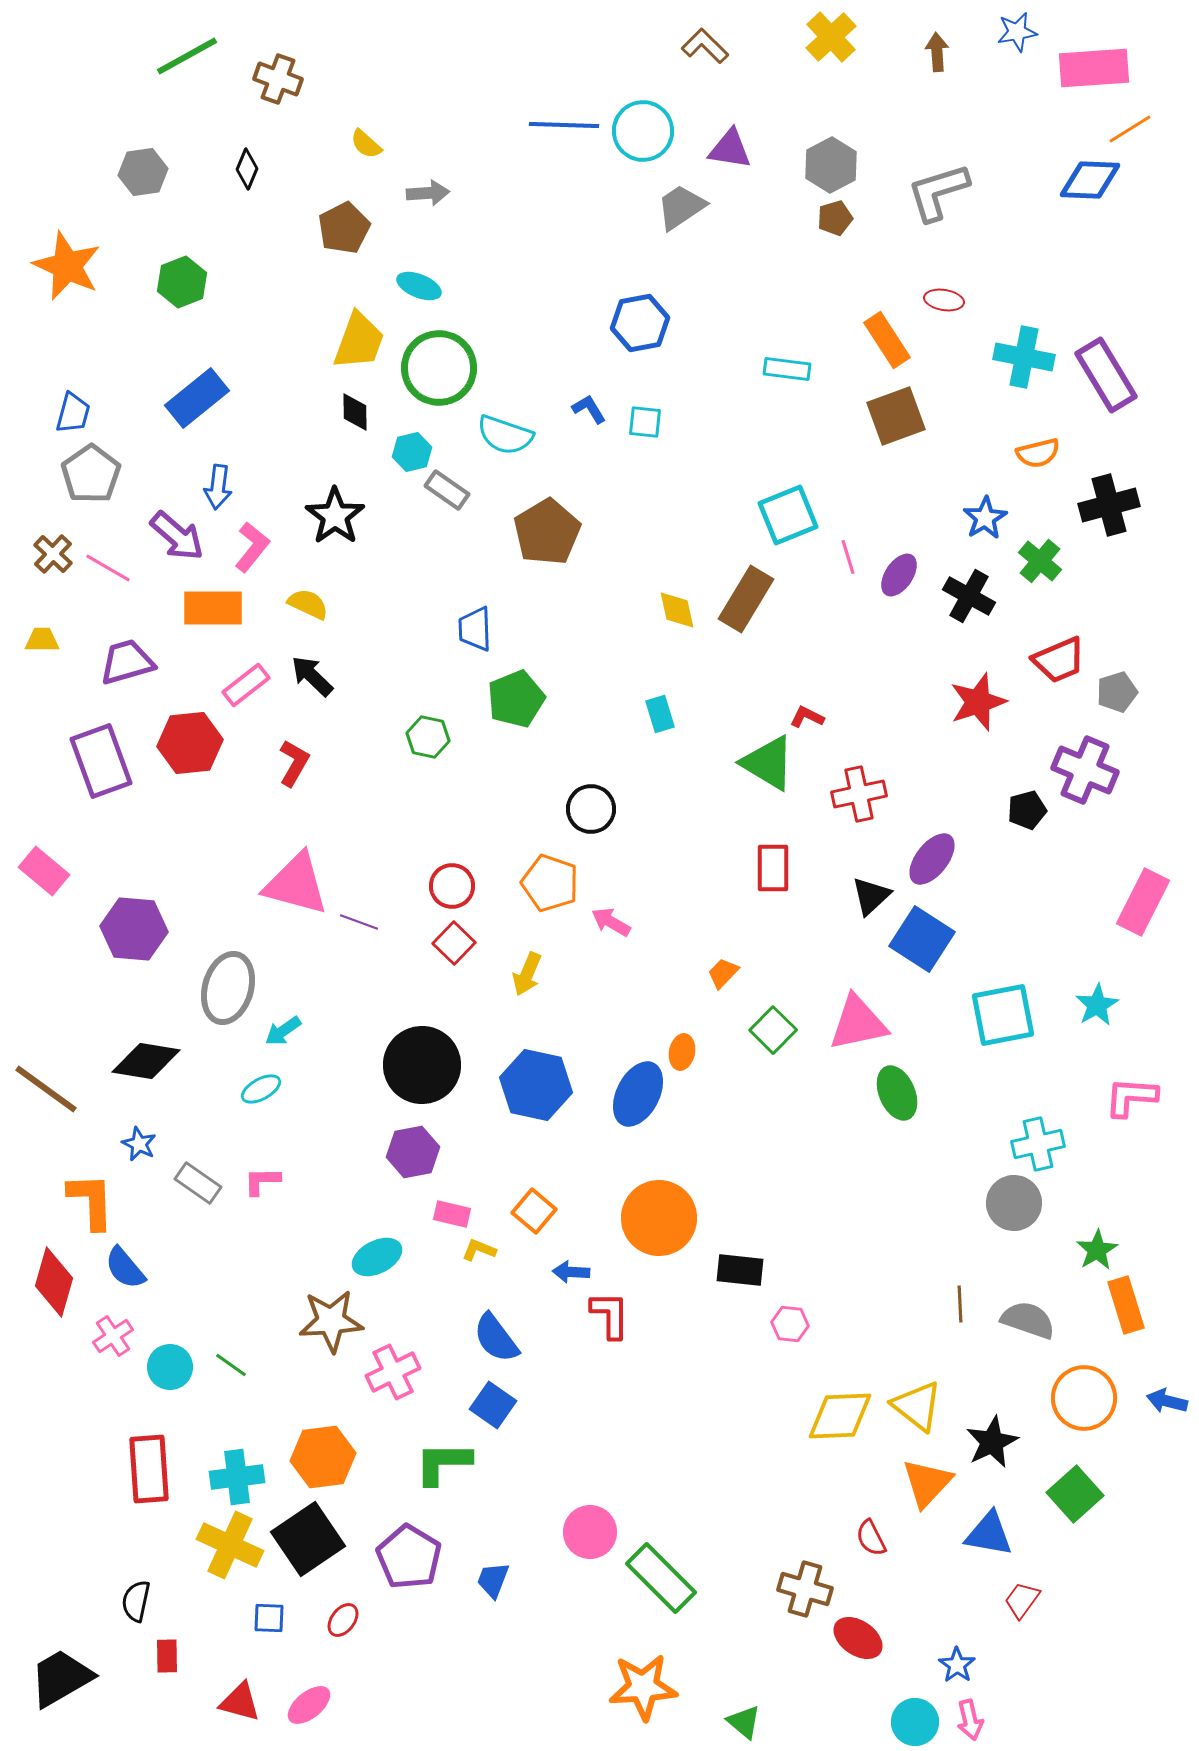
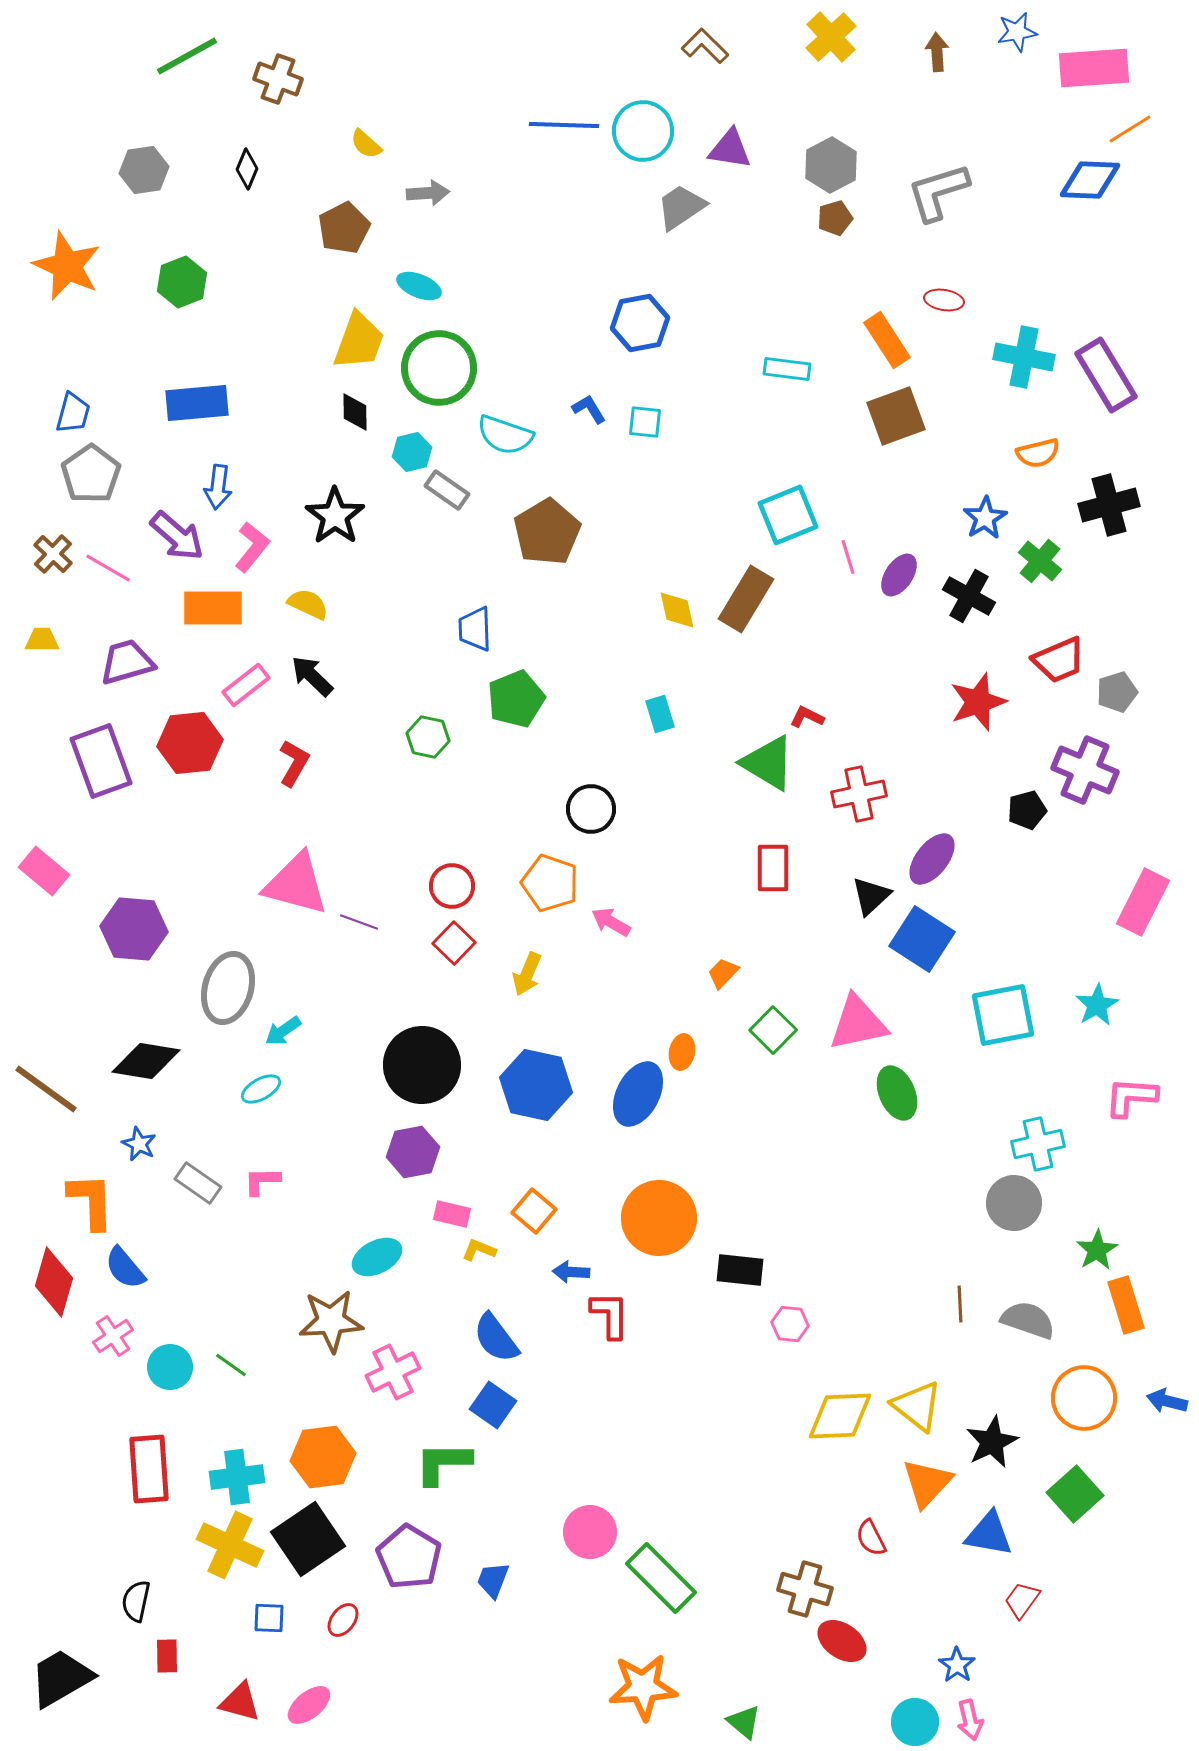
gray hexagon at (143, 172): moved 1 px right, 2 px up
blue rectangle at (197, 398): moved 5 px down; rotated 34 degrees clockwise
red ellipse at (858, 1638): moved 16 px left, 3 px down
